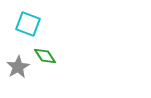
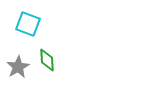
green diamond: moved 2 px right, 4 px down; rotated 30 degrees clockwise
